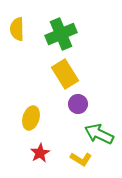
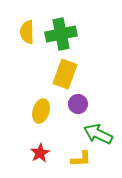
yellow semicircle: moved 10 px right, 3 px down
green cross: rotated 12 degrees clockwise
yellow rectangle: rotated 52 degrees clockwise
yellow ellipse: moved 10 px right, 7 px up
green arrow: moved 1 px left
yellow L-shape: rotated 35 degrees counterclockwise
